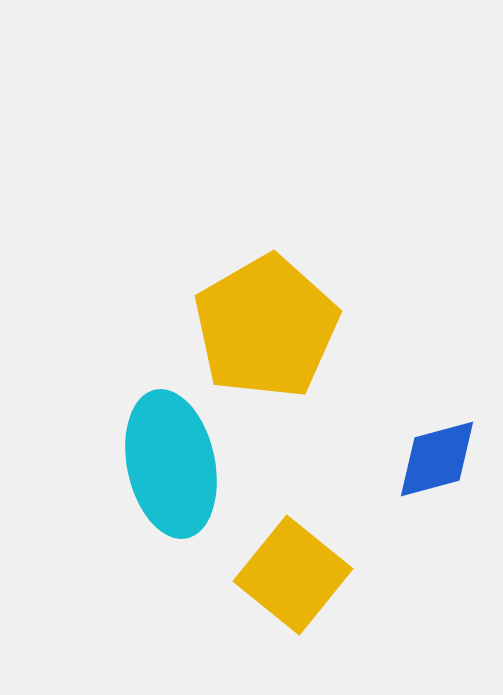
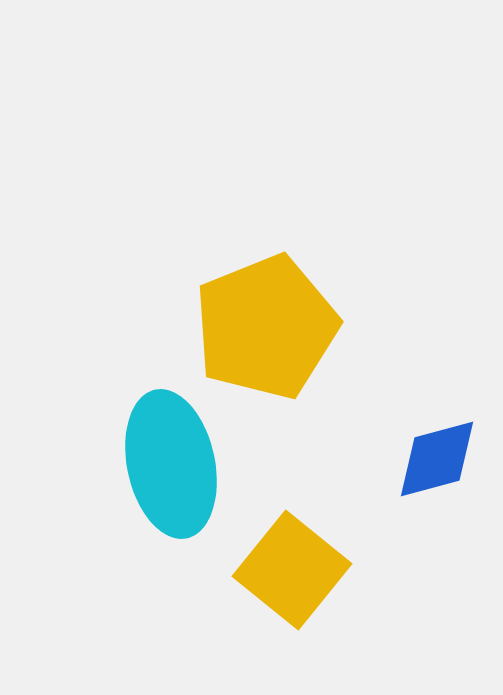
yellow pentagon: rotated 8 degrees clockwise
yellow square: moved 1 px left, 5 px up
